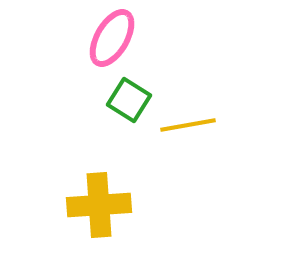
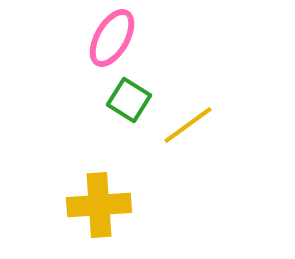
yellow line: rotated 26 degrees counterclockwise
